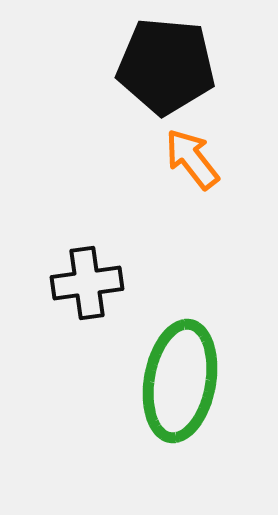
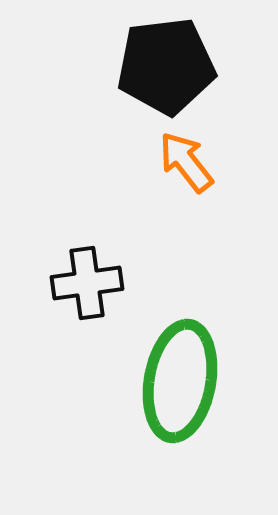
black pentagon: rotated 12 degrees counterclockwise
orange arrow: moved 6 px left, 3 px down
